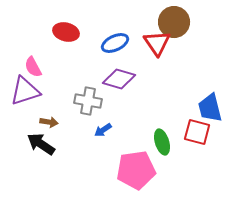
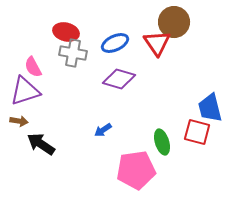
gray cross: moved 15 px left, 48 px up
brown arrow: moved 30 px left, 1 px up
